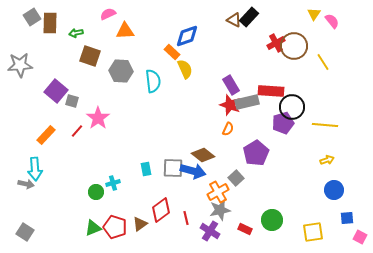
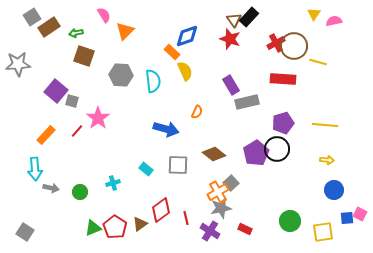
pink semicircle at (108, 14): moved 4 px left, 1 px down; rotated 84 degrees clockwise
brown triangle at (234, 20): rotated 28 degrees clockwise
pink semicircle at (332, 21): moved 2 px right; rotated 63 degrees counterclockwise
brown rectangle at (50, 23): moved 1 px left, 4 px down; rotated 55 degrees clockwise
orange triangle at (125, 31): rotated 42 degrees counterclockwise
brown square at (90, 56): moved 6 px left
yellow line at (323, 62): moved 5 px left; rotated 42 degrees counterclockwise
gray star at (20, 65): moved 2 px left, 1 px up
yellow semicircle at (185, 69): moved 2 px down
gray hexagon at (121, 71): moved 4 px down
red rectangle at (271, 91): moved 12 px right, 12 px up
red star at (230, 105): moved 66 px up
black circle at (292, 107): moved 15 px left, 42 px down
orange semicircle at (228, 129): moved 31 px left, 17 px up
brown diamond at (203, 155): moved 11 px right, 1 px up
yellow arrow at (327, 160): rotated 24 degrees clockwise
gray square at (173, 168): moved 5 px right, 3 px up
cyan rectangle at (146, 169): rotated 40 degrees counterclockwise
blue arrow at (193, 171): moved 27 px left, 42 px up
gray square at (236, 178): moved 5 px left, 5 px down
gray arrow at (26, 184): moved 25 px right, 4 px down
green circle at (96, 192): moved 16 px left
gray star at (220, 210): moved 1 px right, 2 px up
green circle at (272, 220): moved 18 px right, 1 px down
red pentagon at (115, 227): rotated 15 degrees clockwise
yellow square at (313, 232): moved 10 px right
pink square at (360, 237): moved 23 px up
